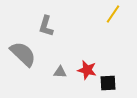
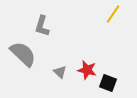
gray L-shape: moved 4 px left
gray triangle: rotated 40 degrees clockwise
black square: rotated 24 degrees clockwise
